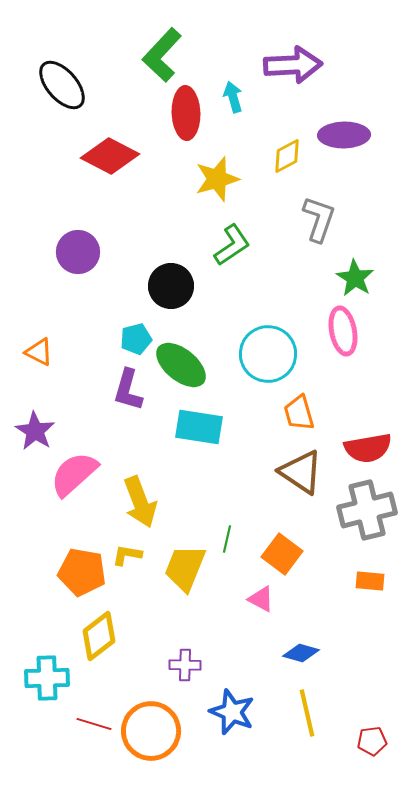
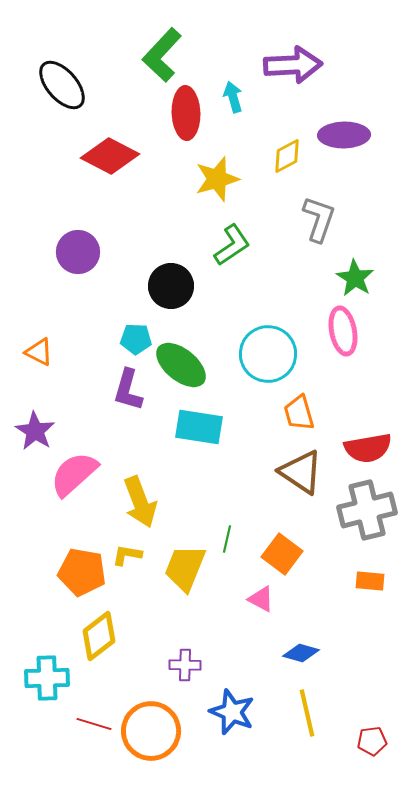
cyan pentagon at (136, 339): rotated 16 degrees clockwise
